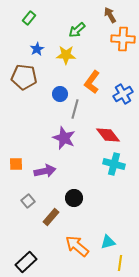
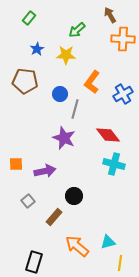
brown pentagon: moved 1 px right, 4 px down
black circle: moved 2 px up
brown rectangle: moved 3 px right
black rectangle: moved 8 px right; rotated 30 degrees counterclockwise
